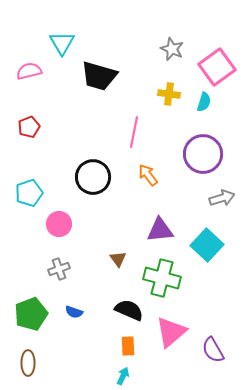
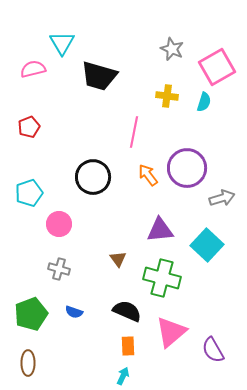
pink square: rotated 6 degrees clockwise
pink semicircle: moved 4 px right, 2 px up
yellow cross: moved 2 px left, 2 px down
purple circle: moved 16 px left, 14 px down
gray cross: rotated 35 degrees clockwise
black semicircle: moved 2 px left, 1 px down
